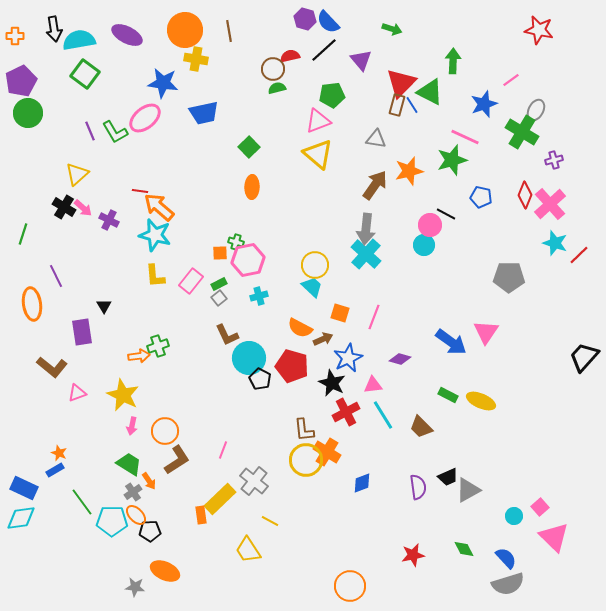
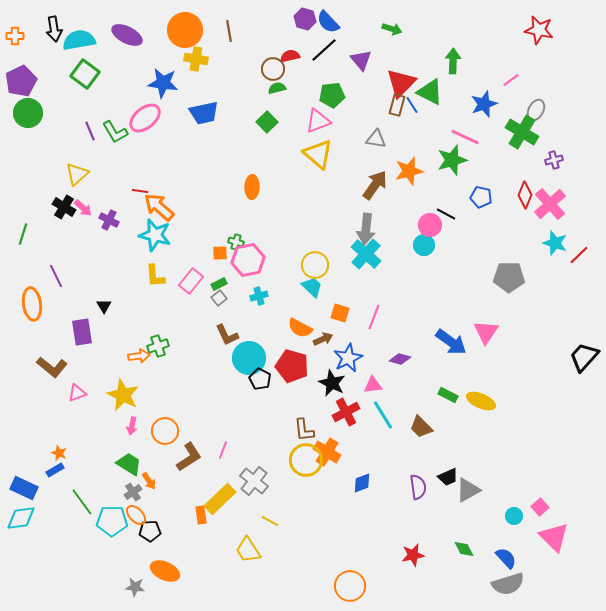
green square at (249, 147): moved 18 px right, 25 px up
brown L-shape at (177, 460): moved 12 px right, 3 px up
